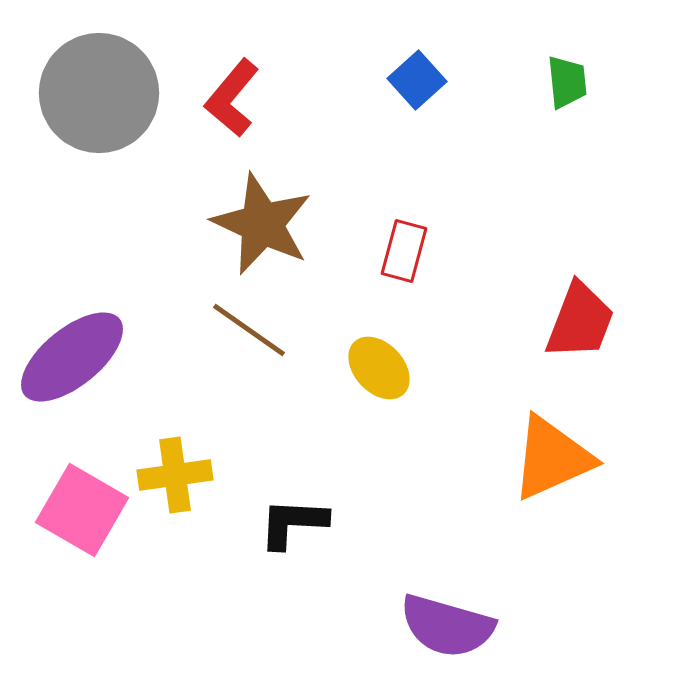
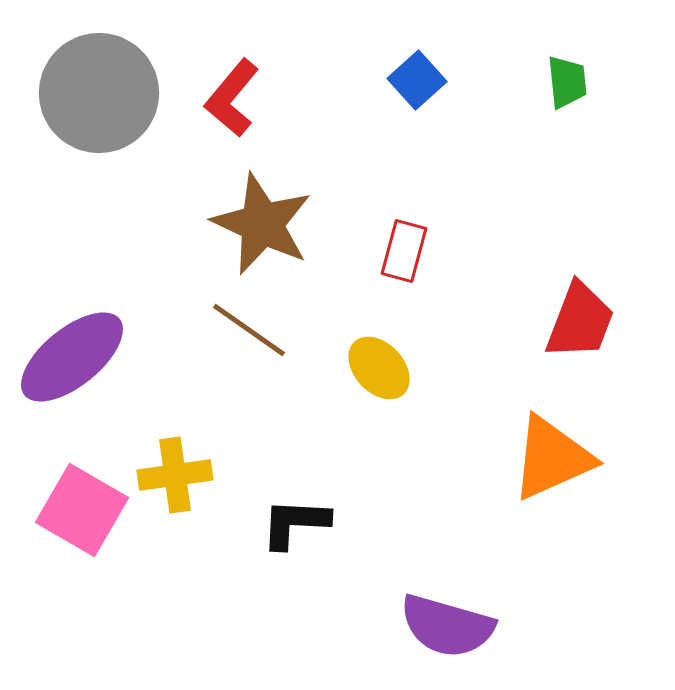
black L-shape: moved 2 px right
